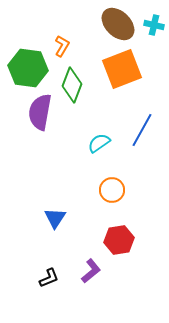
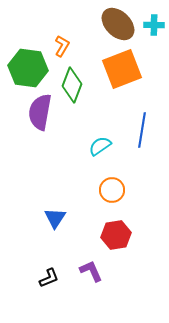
cyan cross: rotated 12 degrees counterclockwise
blue line: rotated 20 degrees counterclockwise
cyan semicircle: moved 1 px right, 3 px down
red hexagon: moved 3 px left, 5 px up
purple L-shape: rotated 75 degrees counterclockwise
